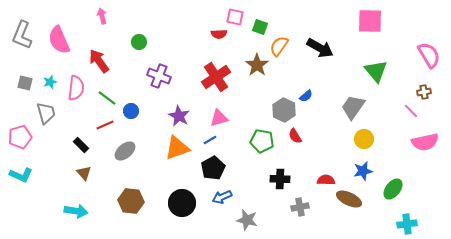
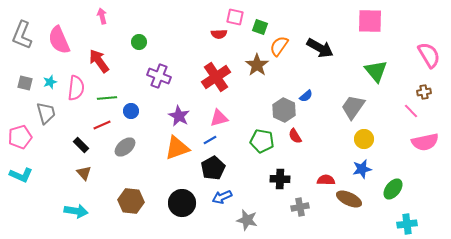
green line at (107, 98): rotated 42 degrees counterclockwise
red line at (105, 125): moved 3 px left
gray ellipse at (125, 151): moved 4 px up
blue star at (363, 171): moved 1 px left, 2 px up
